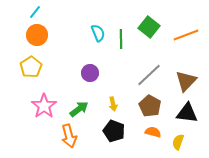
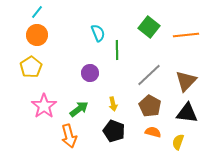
cyan line: moved 2 px right
orange line: rotated 15 degrees clockwise
green line: moved 4 px left, 11 px down
